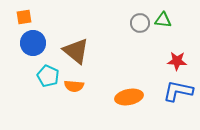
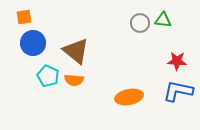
orange semicircle: moved 6 px up
